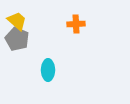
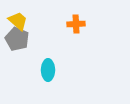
yellow trapezoid: moved 1 px right
